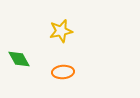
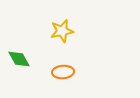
yellow star: moved 1 px right
